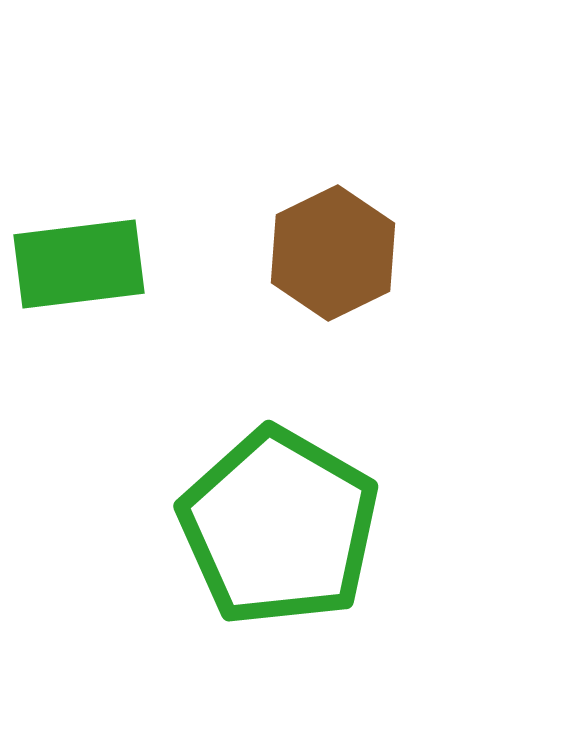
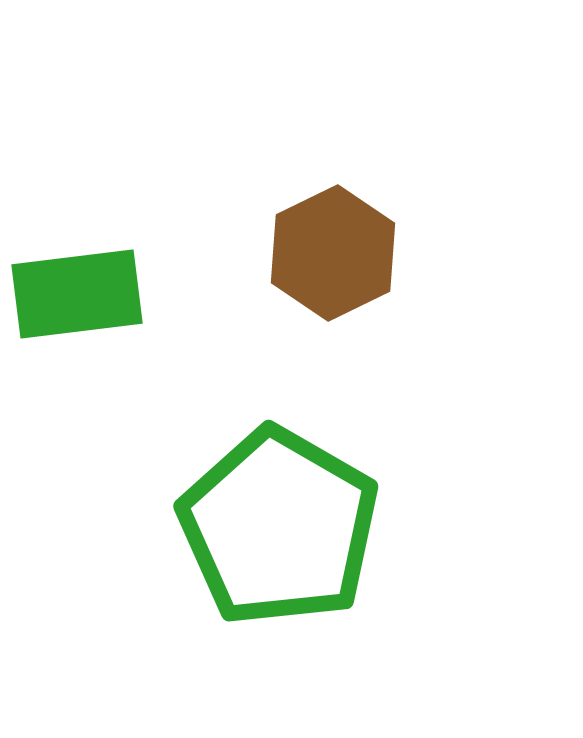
green rectangle: moved 2 px left, 30 px down
